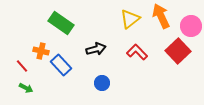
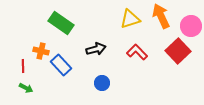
yellow triangle: rotated 20 degrees clockwise
red line: moved 1 px right; rotated 40 degrees clockwise
